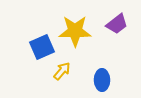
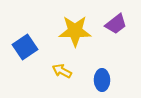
purple trapezoid: moved 1 px left
blue square: moved 17 px left; rotated 10 degrees counterclockwise
yellow arrow: rotated 102 degrees counterclockwise
